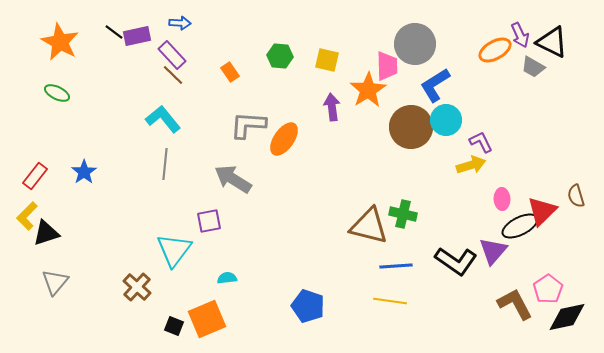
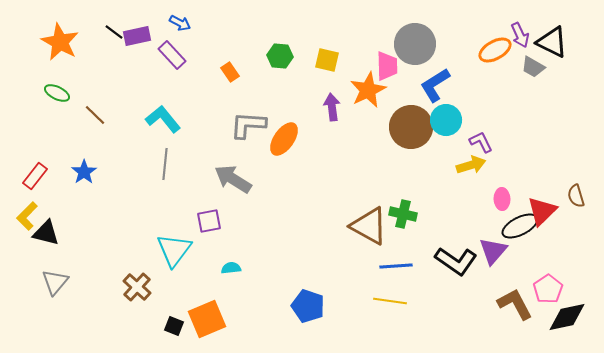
blue arrow at (180, 23): rotated 25 degrees clockwise
brown line at (173, 75): moved 78 px left, 40 px down
orange star at (368, 90): rotated 6 degrees clockwise
brown triangle at (369, 226): rotated 15 degrees clockwise
black triangle at (46, 233): rotated 32 degrees clockwise
cyan semicircle at (227, 278): moved 4 px right, 10 px up
